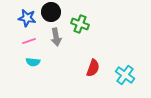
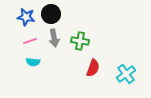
black circle: moved 2 px down
blue star: moved 1 px left, 1 px up
green cross: moved 17 px down; rotated 12 degrees counterclockwise
gray arrow: moved 2 px left, 1 px down
pink line: moved 1 px right
cyan cross: moved 1 px right, 1 px up; rotated 18 degrees clockwise
